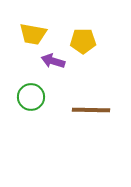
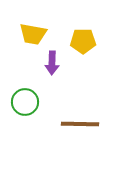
purple arrow: moved 1 px left, 2 px down; rotated 105 degrees counterclockwise
green circle: moved 6 px left, 5 px down
brown line: moved 11 px left, 14 px down
